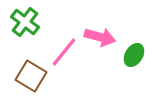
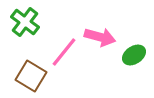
green ellipse: rotated 25 degrees clockwise
